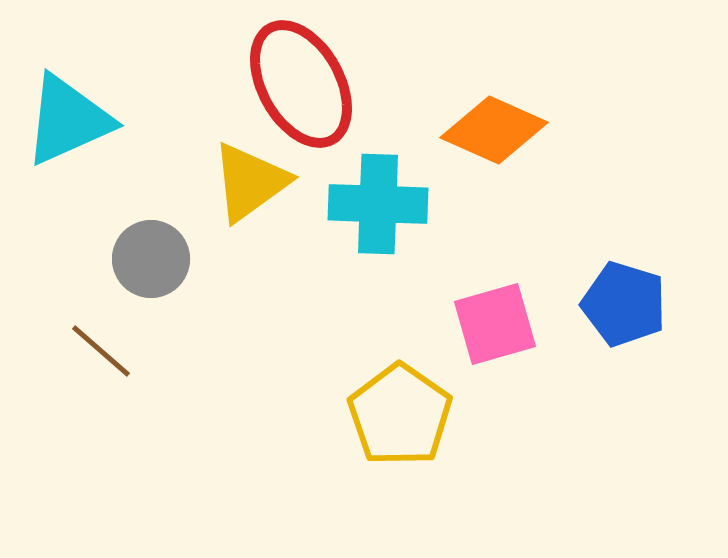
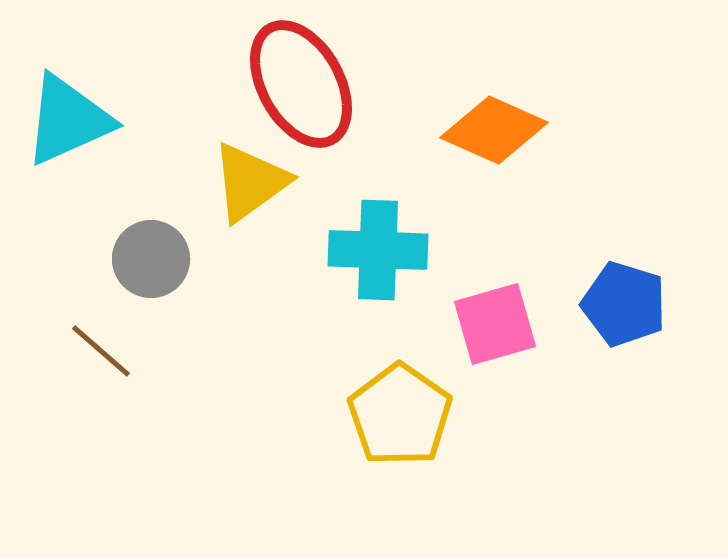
cyan cross: moved 46 px down
